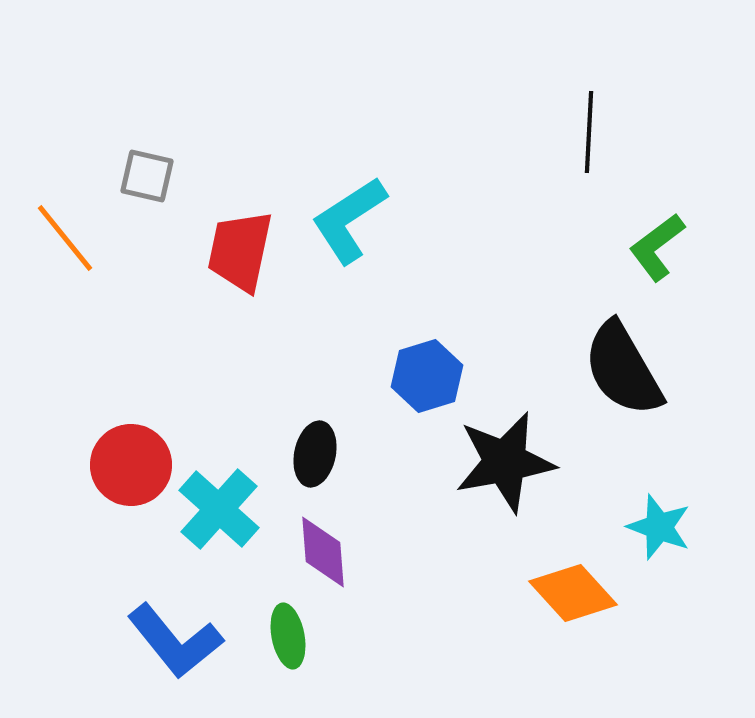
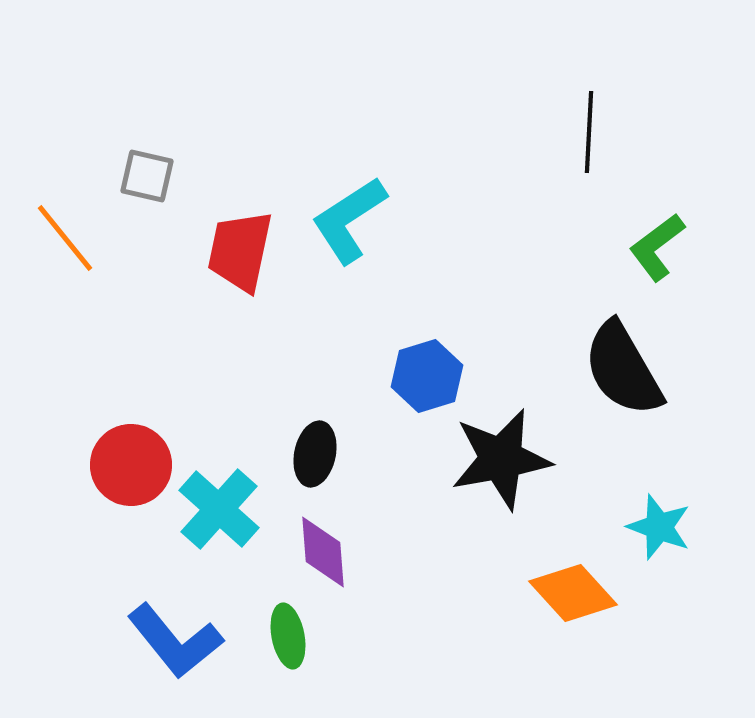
black star: moved 4 px left, 3 px up
